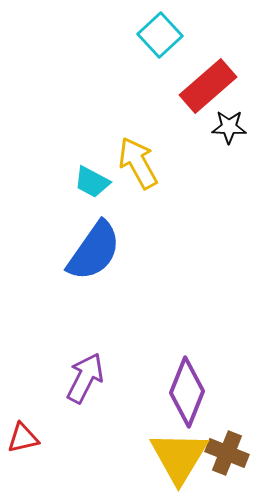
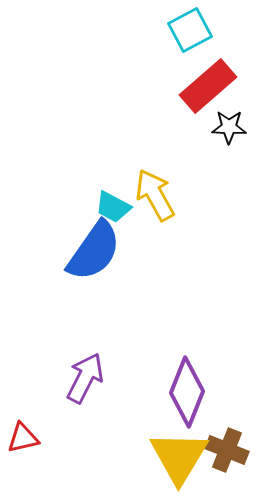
cyan square: moved 30 px right, 5 px up; rotated 15 degrees clockwise
yellow arrow: moved 17 px right, 32 px down
cyan trapezoid: moved 21 px right, 25 px down
brown cross: moved 3 px up
